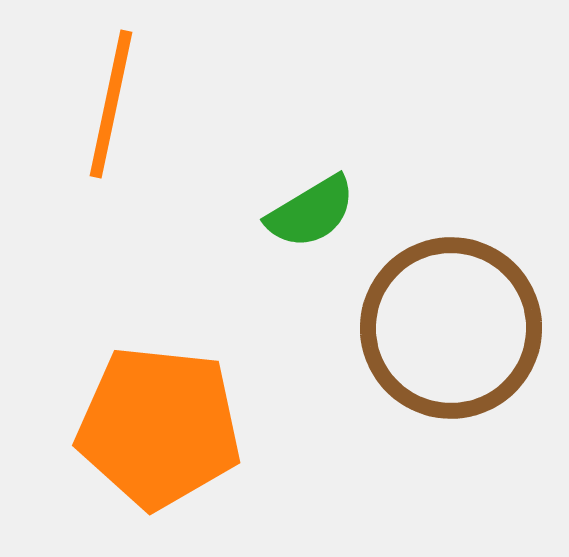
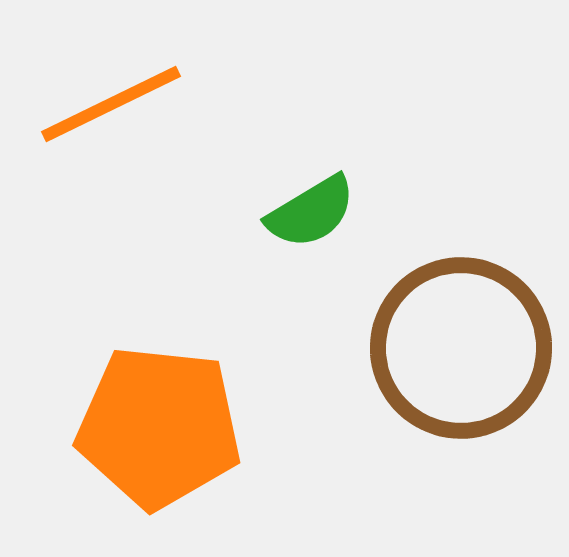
orange line: rotated 52 degrees clockwise
brown circle: moved 10 px right, 20 px down
